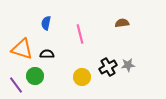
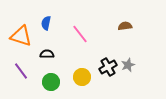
brown semicircle: moved 3 px right, 3 px down
pink line: rotated 24 degrees counterclockwise
orange triangle: moved 1 px left, 13 px up
gray star: rotated 16 degrees counterclockwise
green circle: moved 16 px right, 6 px down
purple line: moved 5 px right, 14 px up
